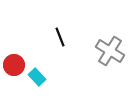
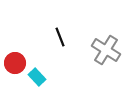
gray cross: moved 4 px left, 1 px up
red circle: moved 1 px right, 2 px up
